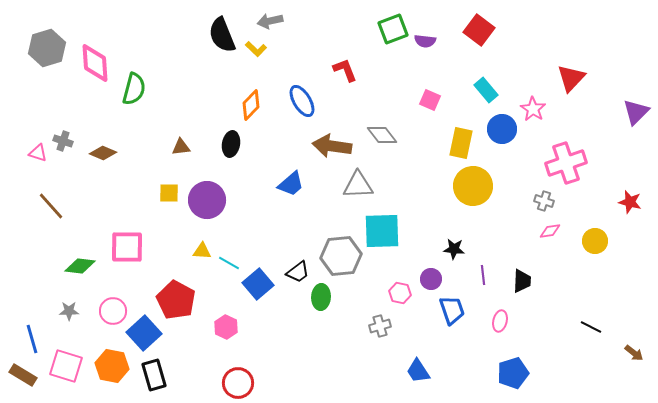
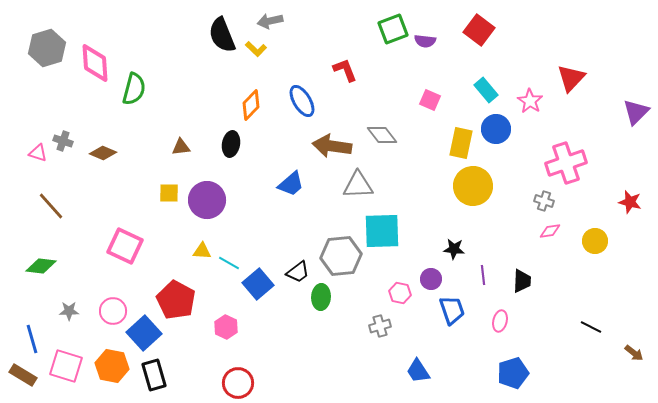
pink star at (533, 109): moved 3 px left, 8 px up
blue circle at (502, 129): moved 6 px left
pink square at (127, 247): moved 2 px left, 1 px up; rotated 24 degrees clockwise
green diamond at (80, 266): moved 39 px left
